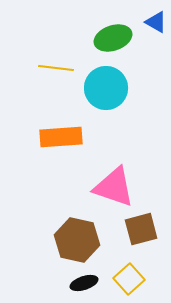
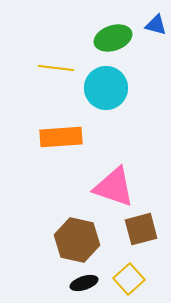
blue triangle: moved 3 px down; rotated 15 degrees counterclockwise
